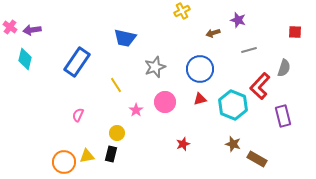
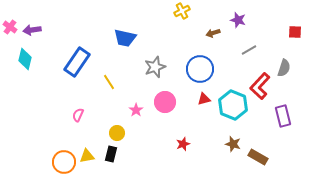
gray line: rotated 14 degrees counterclockwise
yellow line: moved 7 px left, 3 px up
red triangle: moved 4 px right
brown rectangle: moved 1 px right, 2 px up
